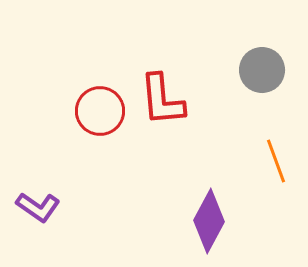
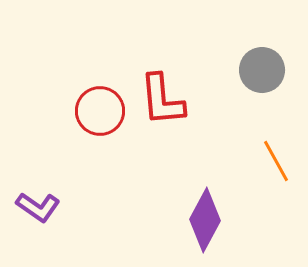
orange line: rotated 9 degrees counterclockwise
purple diamond: moved 4 px left, 1 px up
